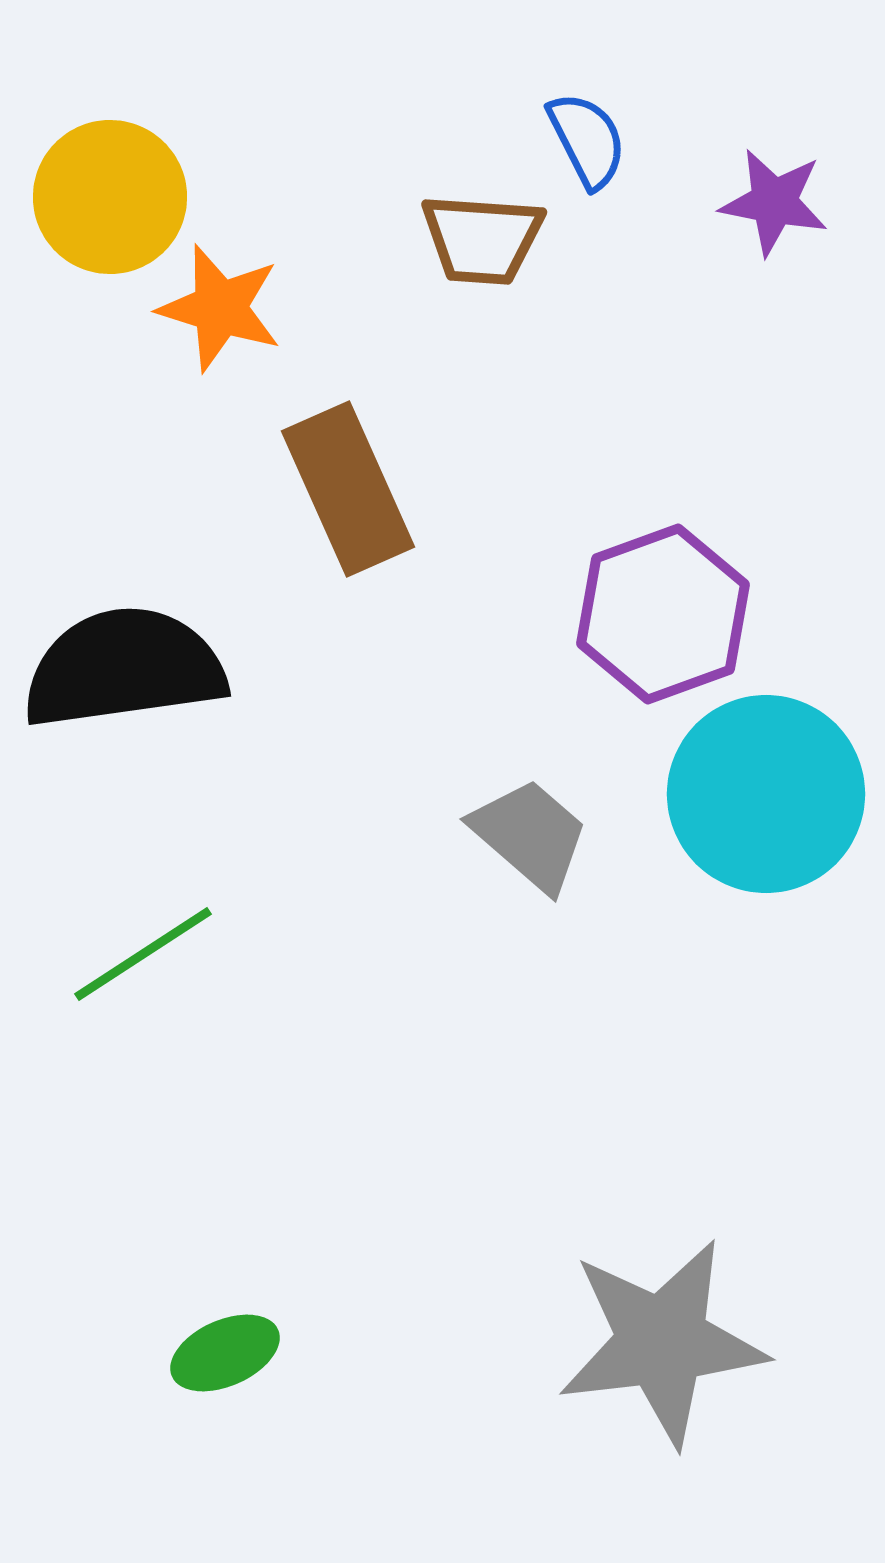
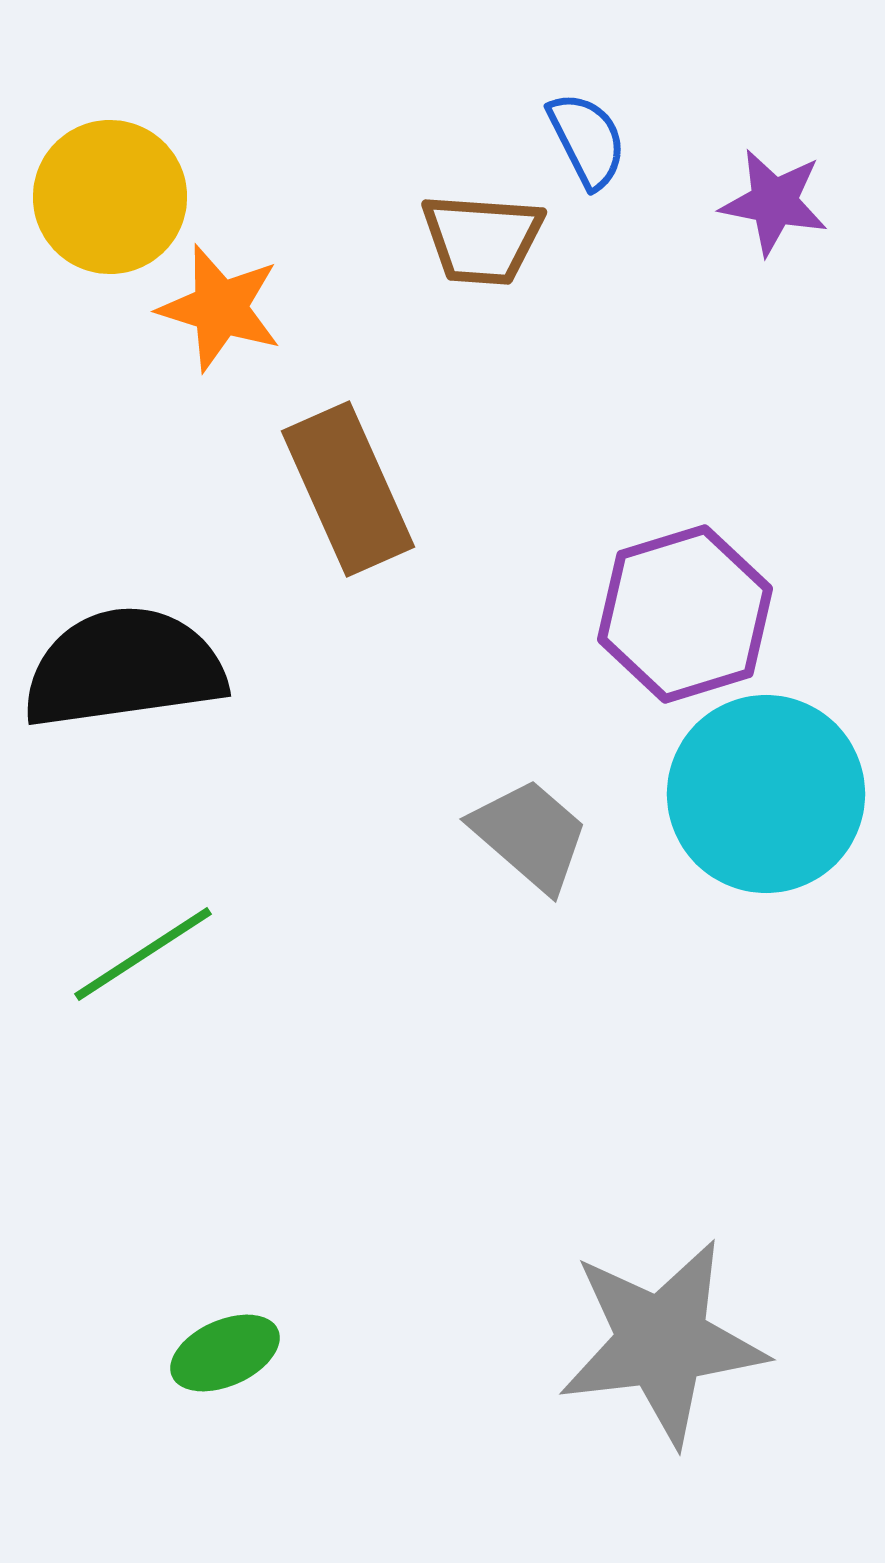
purple hexagon: moved 22 px right; rotated 3 degrees clockwise
